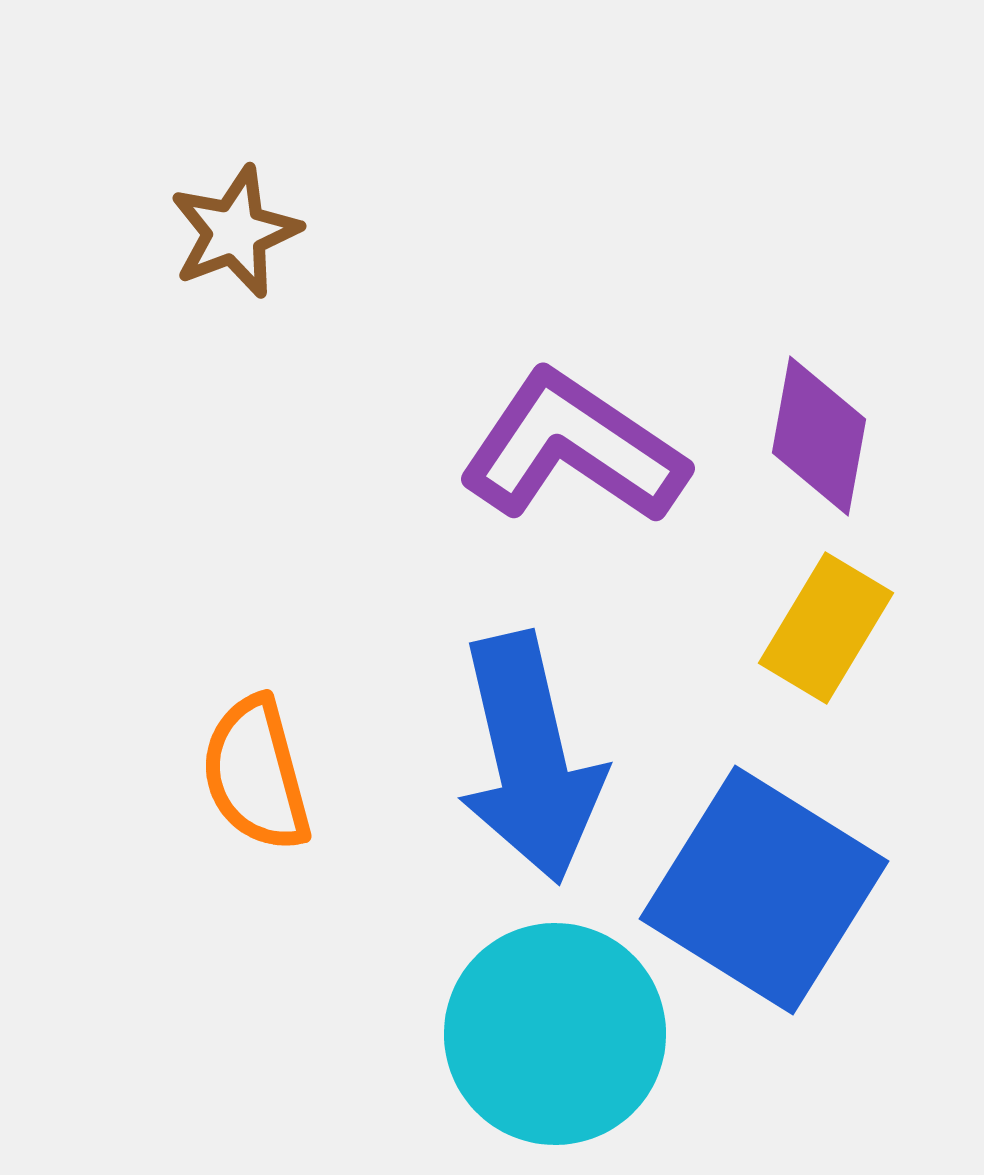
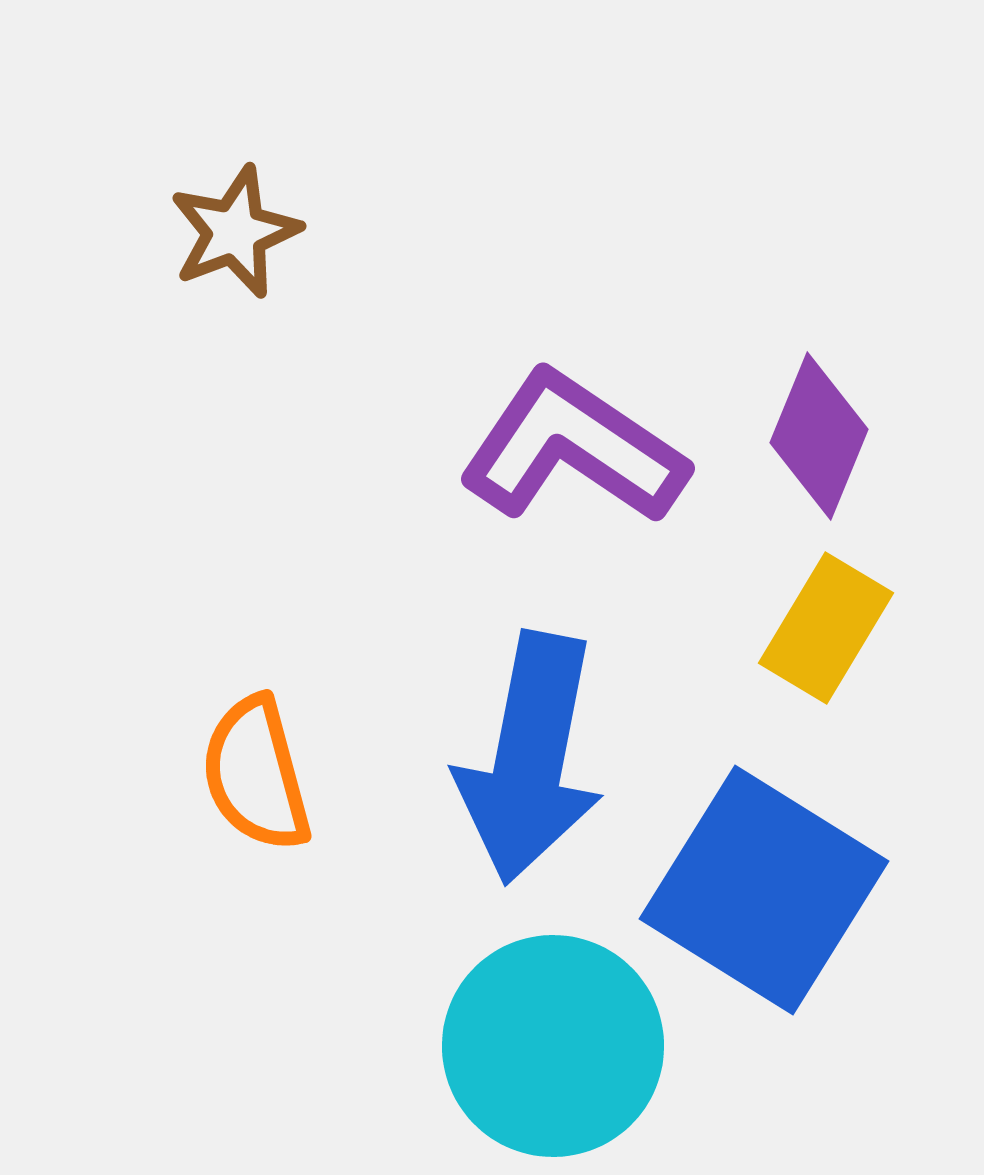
purple diamond: rotated 12 degrees clockwise
blue arrow: rotated 24 degrees clockwise
cyan circle: moved 2 px left, 12 px down
